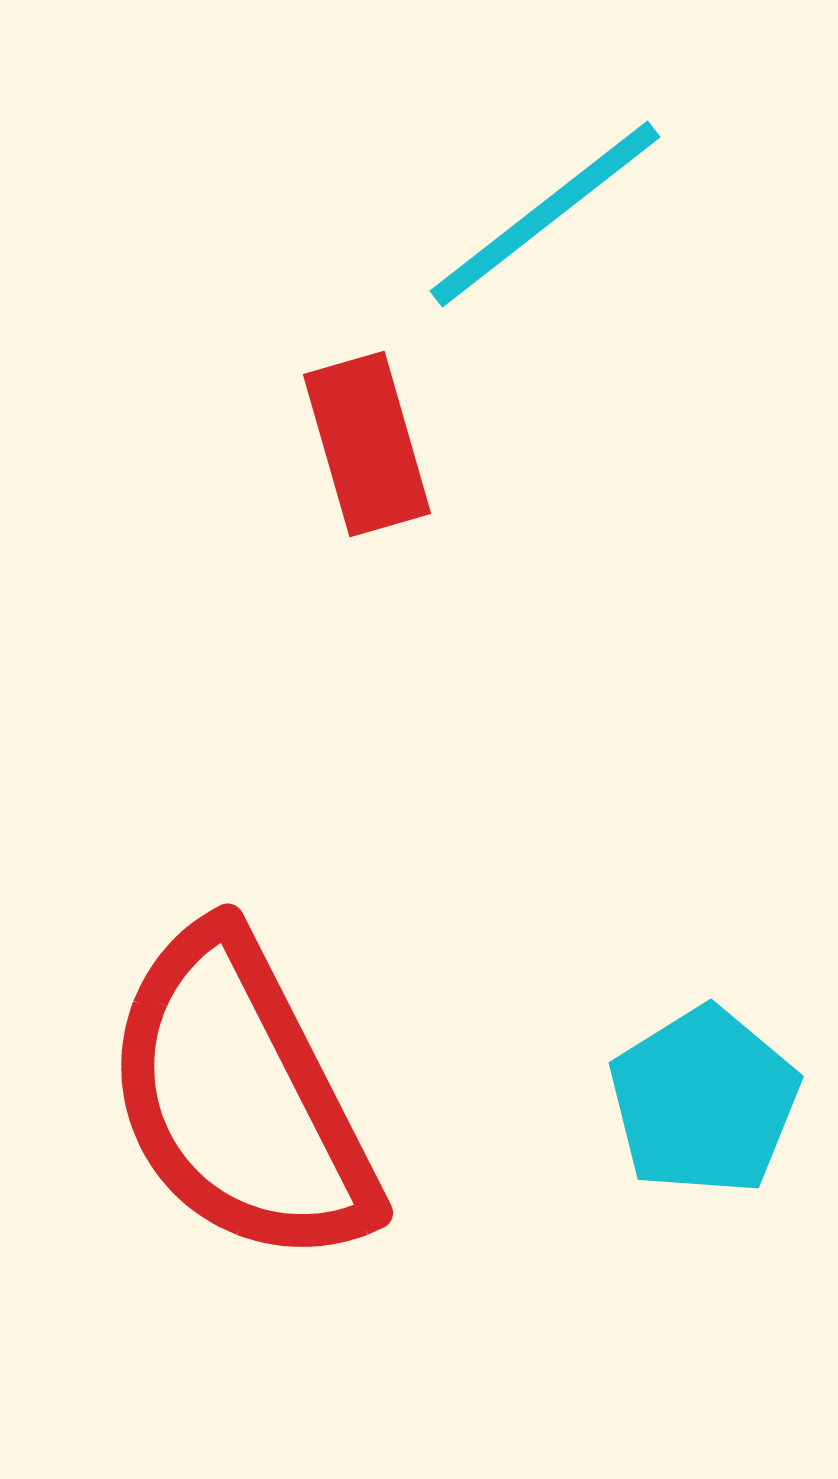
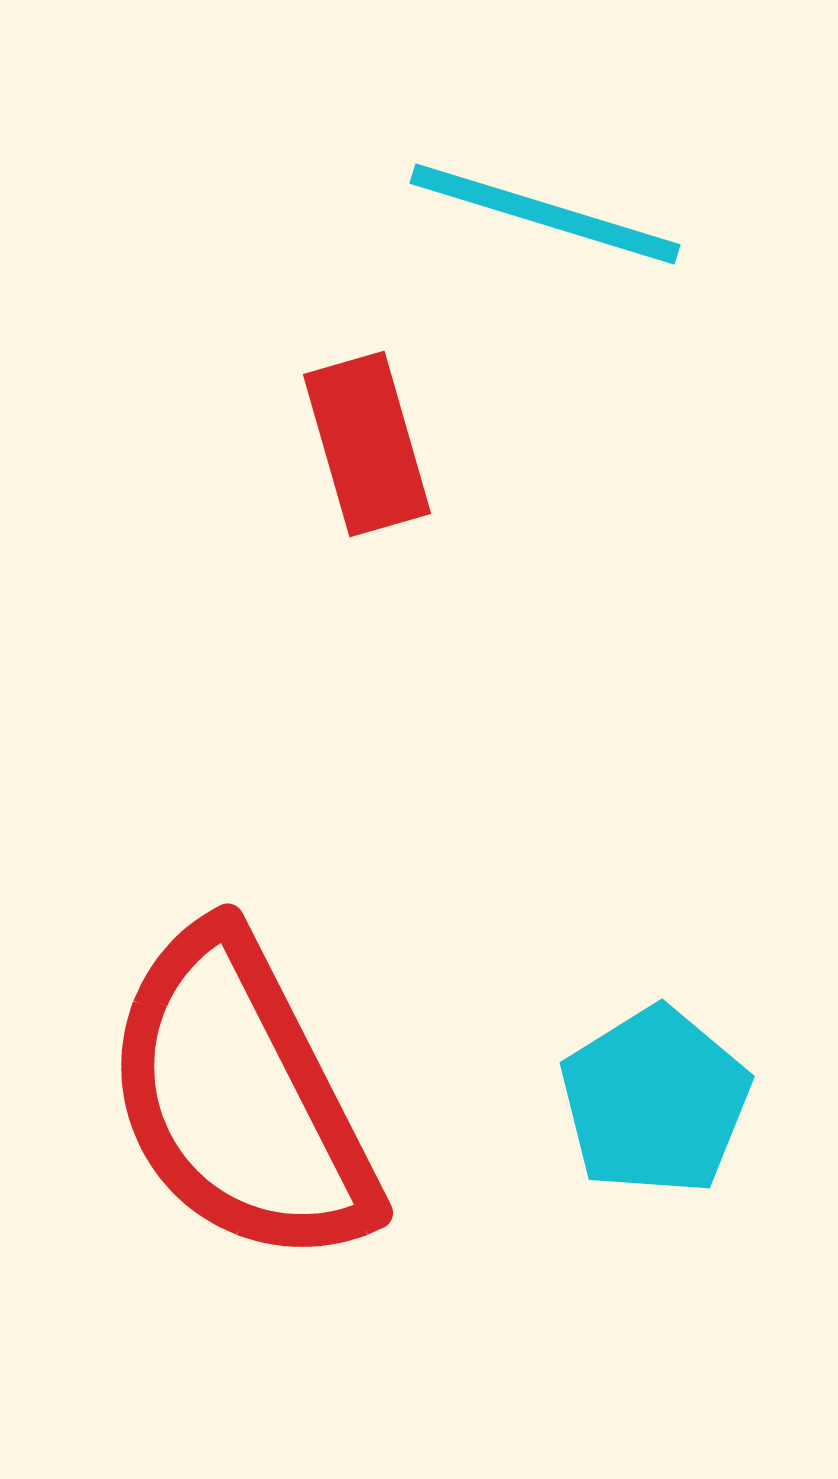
cyan line: rotated 55 degrees clockwise
cyan pentagon: moved 49 px left
